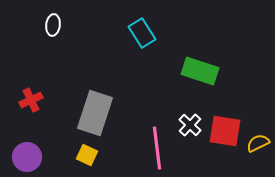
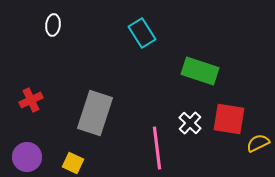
white cross: moved 2 px up
red square: moved 4 px right, 12 px up
yellow square: moved 14 px left, 8 px down
